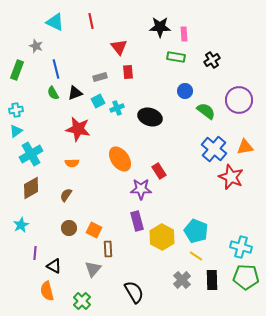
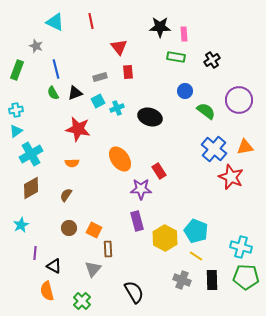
yellow hexagon at (162, 237): moved 3 px right, 1 px down
gray cross at (182, 280): rotated 24 degrees counterclockwise
